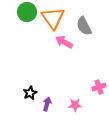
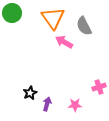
green circle: moved 15 px left, 1 px down
